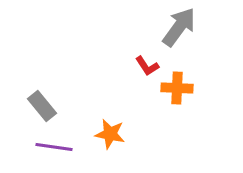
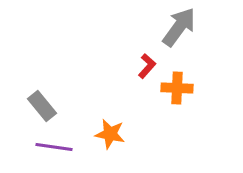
red L-shape: rotated 105 degrees counterclockwise
